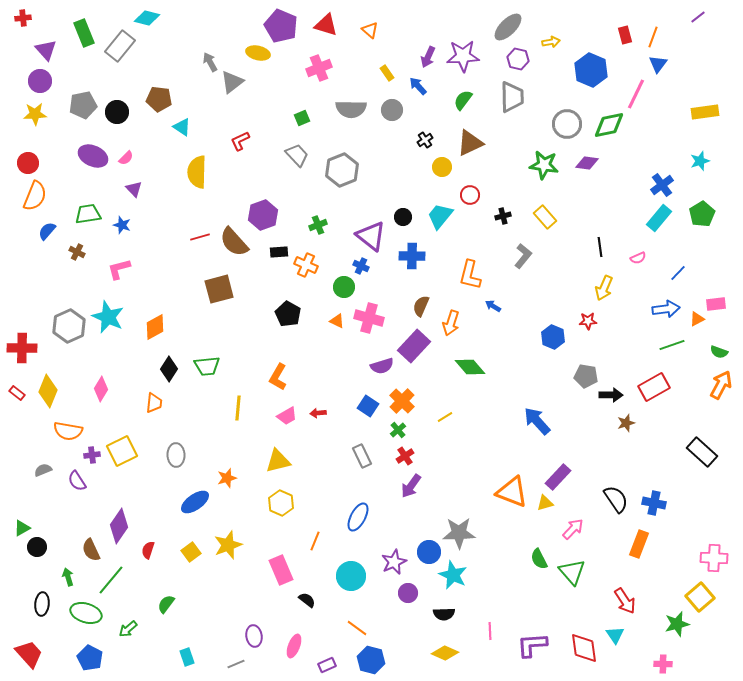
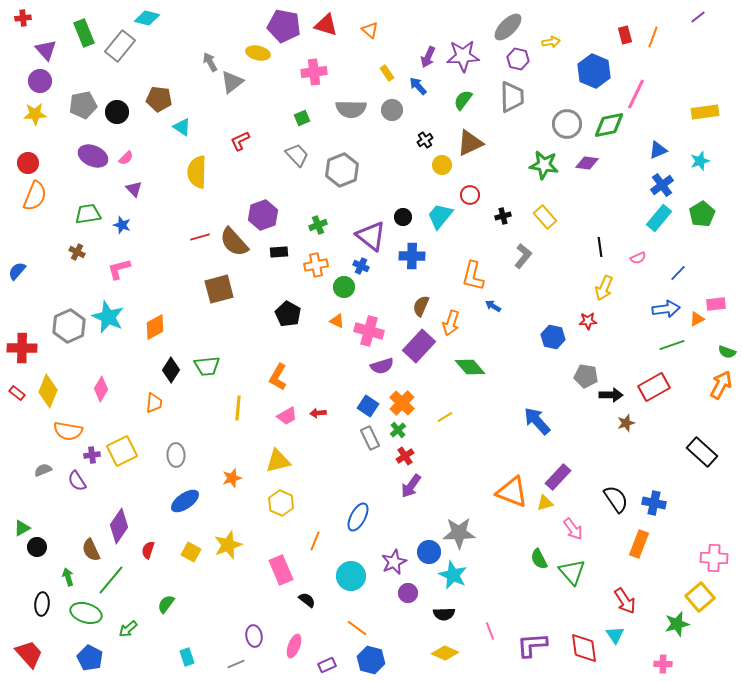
purple pentagon at (281, 26): moved 3 px right; rotated 12 degrees counterclockwise
blue triangle at (658, 64): moved 86 px down; rotated 30 degrees clockwise
pink cross at (319, 68): moved 5 px left, 4 px down; rotated 15 degrees clockwise
blue hexagon at (591, 70): moved 3 px right, 1 px down
yellow circle at (442, 167): moved 2 px up
blue semicircle at (47, 231): moved 30 px left, 40 px down
orange cross at (306, 265): moved 10 px right; rotated 35 degrees counterclockwise
orange L-shape at (470, 275): moved 3 px right, 1 px down
pink cross at (369, 318): moved 13 px down
blue hexagon at (553, 337): rotated 10 degrees counterclockwise
purple rectangle at (414, 346): moved 5 px right
green semicircle at (719, 352): moved 8 px right
black diamond at (169, 369): moved 2 px right, 1 px down
orange cross at (402, 401): moved 2 px down
gray rectangle at (362, 456): moved 8 px right, 18 px up
orange star at (227, 478): moved 5 px right
blue ellipse at (195, 502): moved 10 px left, 1 px up
pink arrow at (573, 529): rotated 100 degrees clockwise
yellow square at (191, 552): rotated 24 degrees counterclockwise
pink line at (490, 631): rotated 18 degrees counterclockwise
